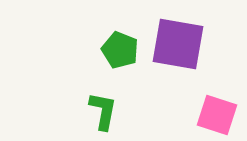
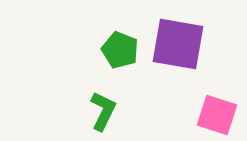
green L-shape: rotated 15 degrees clockwise
